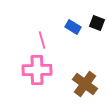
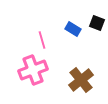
blue rectangle: moved 2 px down
pink cross: moved 4 px left; rotated 20 degrees counterclockwise
brown cross: moved 4 px left, 4 px up; rotated 15 degrees clockwise
